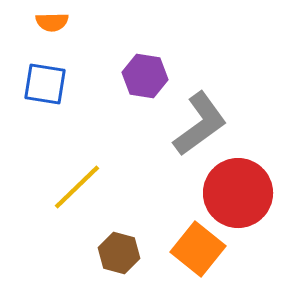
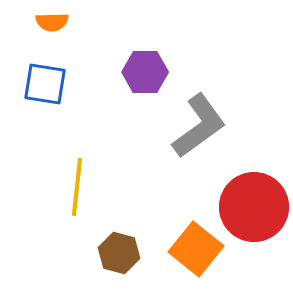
purple hexagon: moved 4 px up; rotated 9 degrees counterclockwise
gray L-shape: moved 1 px left, 2 px down
yellow line: rotated 40 degrees counterclockwise
red circle: moved 16 px right, 14 px down
orange square: moved 2 px left
